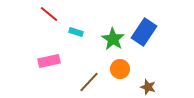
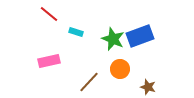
blue rectangle: moved 4 px left, 4 px down; rotated 36 degrees clockwise
green star: rotated 10 degrees counterclockwise
